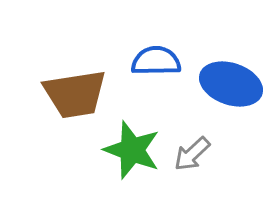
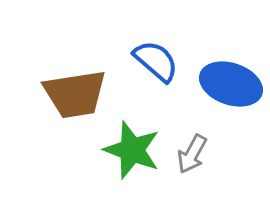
blue semicircle: rotated 42 degrees clockwise
gray arrow: rotated 18 degrees counterclockwise
